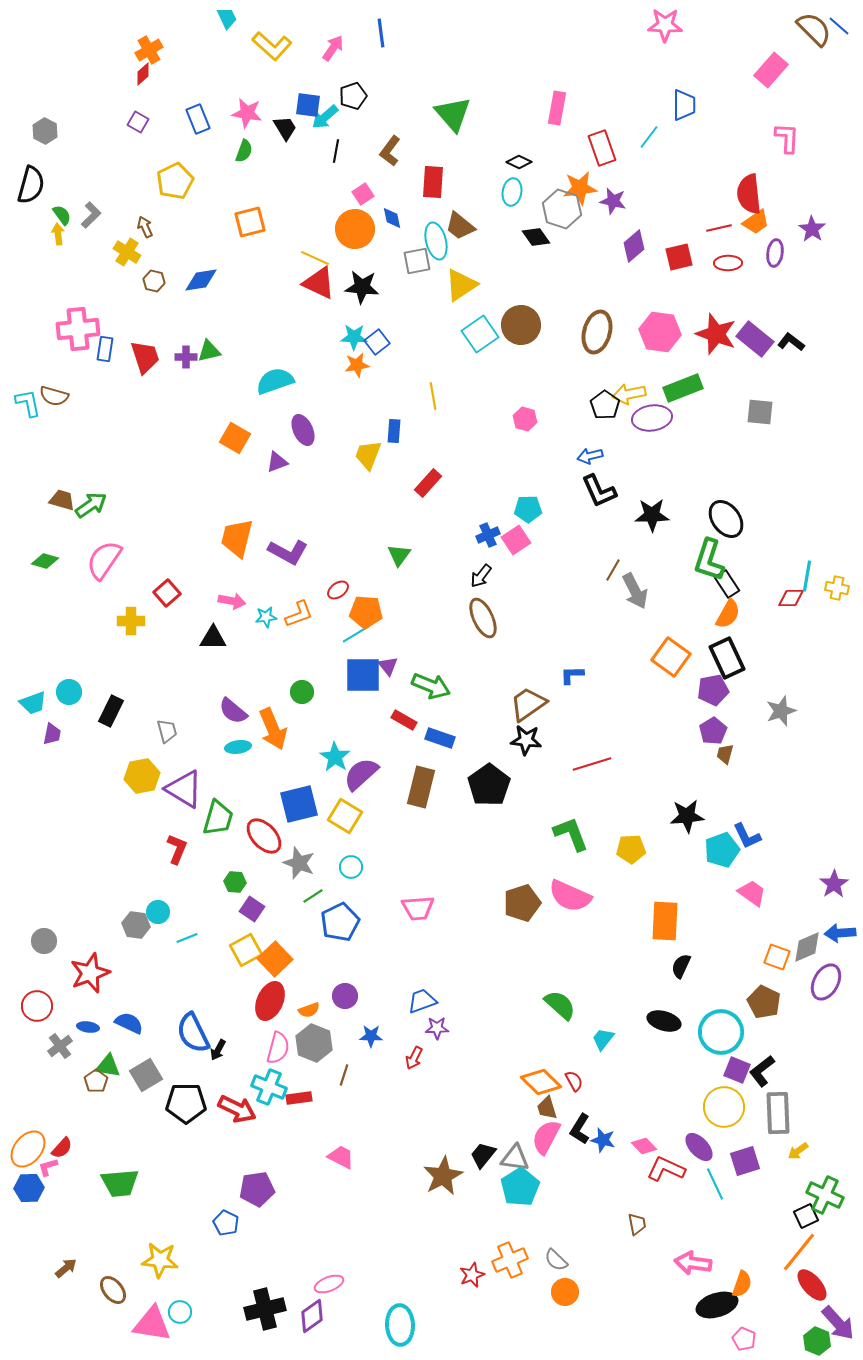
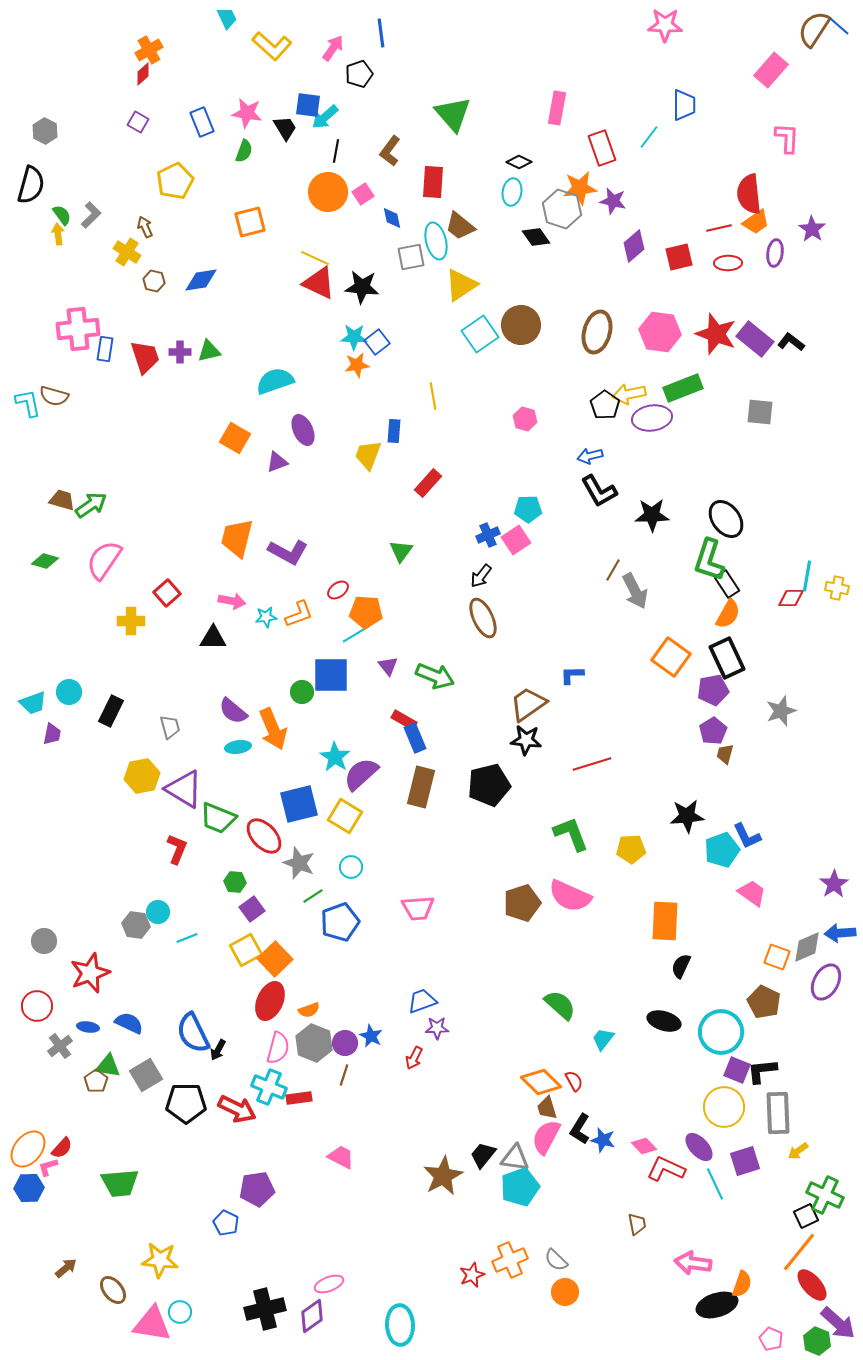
brown semicircle at (814, 29): rotated 102 degrees counterclockwise
black pentagon at (353, 96): moved 6 px right, 22 px up
blue rectangle at (198, 119): moved 4 px right, 3 px down
orange circle at (355, 229): moved 27 px left, 37 px up
gray square at (417, 261): moved 6 px left, 4 px up
purple cross at (186, 357): moved 6 px left, 5 px up
black L-shape at (599, 491): rotated 6 degrees counterclockwise
green triangle at (399, 555): moved 2 px right, 4 px up
blue square at (363, 675): moved 32 px left
green arrow at (431, 686): moved 4 px right, 10 px up
gray trapezoid at (167, 731): moved 3 px right, 4 px up
blue rectangle at (440, 738): moved 25 px left; rotated 48 degrees clockwise
black pentagon at (489, 785): rotated 21 degrees clockwise
green trapezoid at (218, 818): rotated 96 degrees clockwise
purple square at (252, 909): rotated 20 degrees clockwise
blue pentagon at (340, 922): rotated 6 degrees clockwise
purple circle at (345, 996): moved 47 px down
blue star at (371, 1036): rotated 25 degrees clockwise
black L-shape at (762, 1071): rotated 32 degrees clockwise
cyan pentagon at (520, 1187): rotated 12 degrees clockwise
purple arrow at (838, 1323): rotated 6 degrees counterclockwise
pink pentagon at (744, 1339): moved 27 px right
